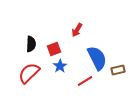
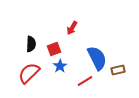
red arrow: moved 5 px left, 2 px up
